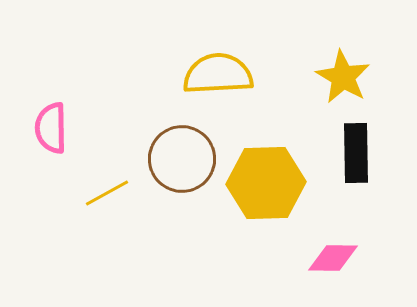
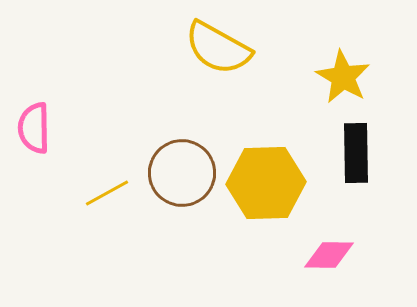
yellow semicircle: moved 26 px up; rotated 148 degrees counterclockwise
pink semicircle: moved 17 px left
brown circle: moved 14 px down
pink diamond: moved 4 px left, 3 px up
